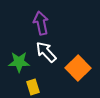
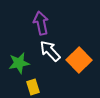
white arrow: moved 4 px right, 1 px up
green star: moved 1 px down; rotated 10 degrees counterclockwise
orange square: moved 1 px right, 8 px up
